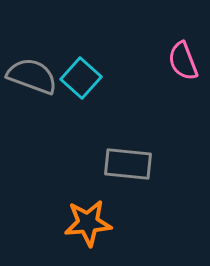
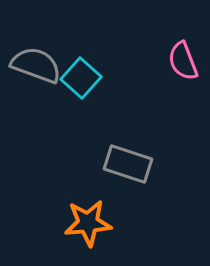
gray semicircle: moved 4 px right, 11 px up
gray rectangle: rotated 12 degrees clockwise
